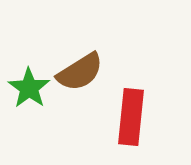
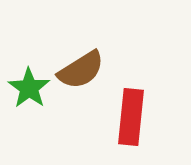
brown semicircle: moved 1 px right, 2 px up
